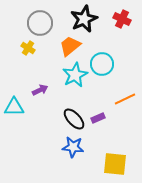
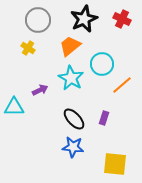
gray circle: moved 2 px left, 3 px up
cyan star: moved 4 px left, 3 px down; rotated 15 degrees counterclockwise
orange line: moved 3 px left, 14 px up; rotated 15 degrees counterclockwise
purple rectangle: moved 6 px right; rotated 48 degrees counterclockwise
